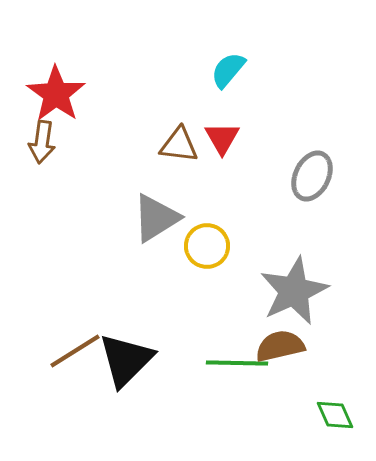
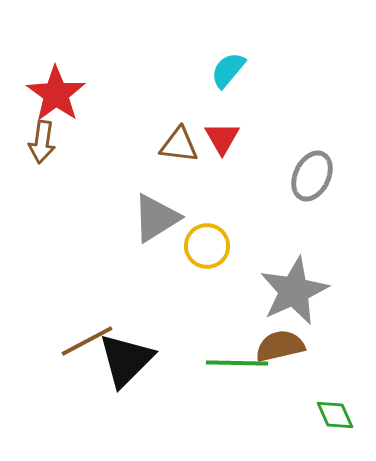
brown line: moved 12 px right, 10 px up; rotated 4 degrees clockwise
